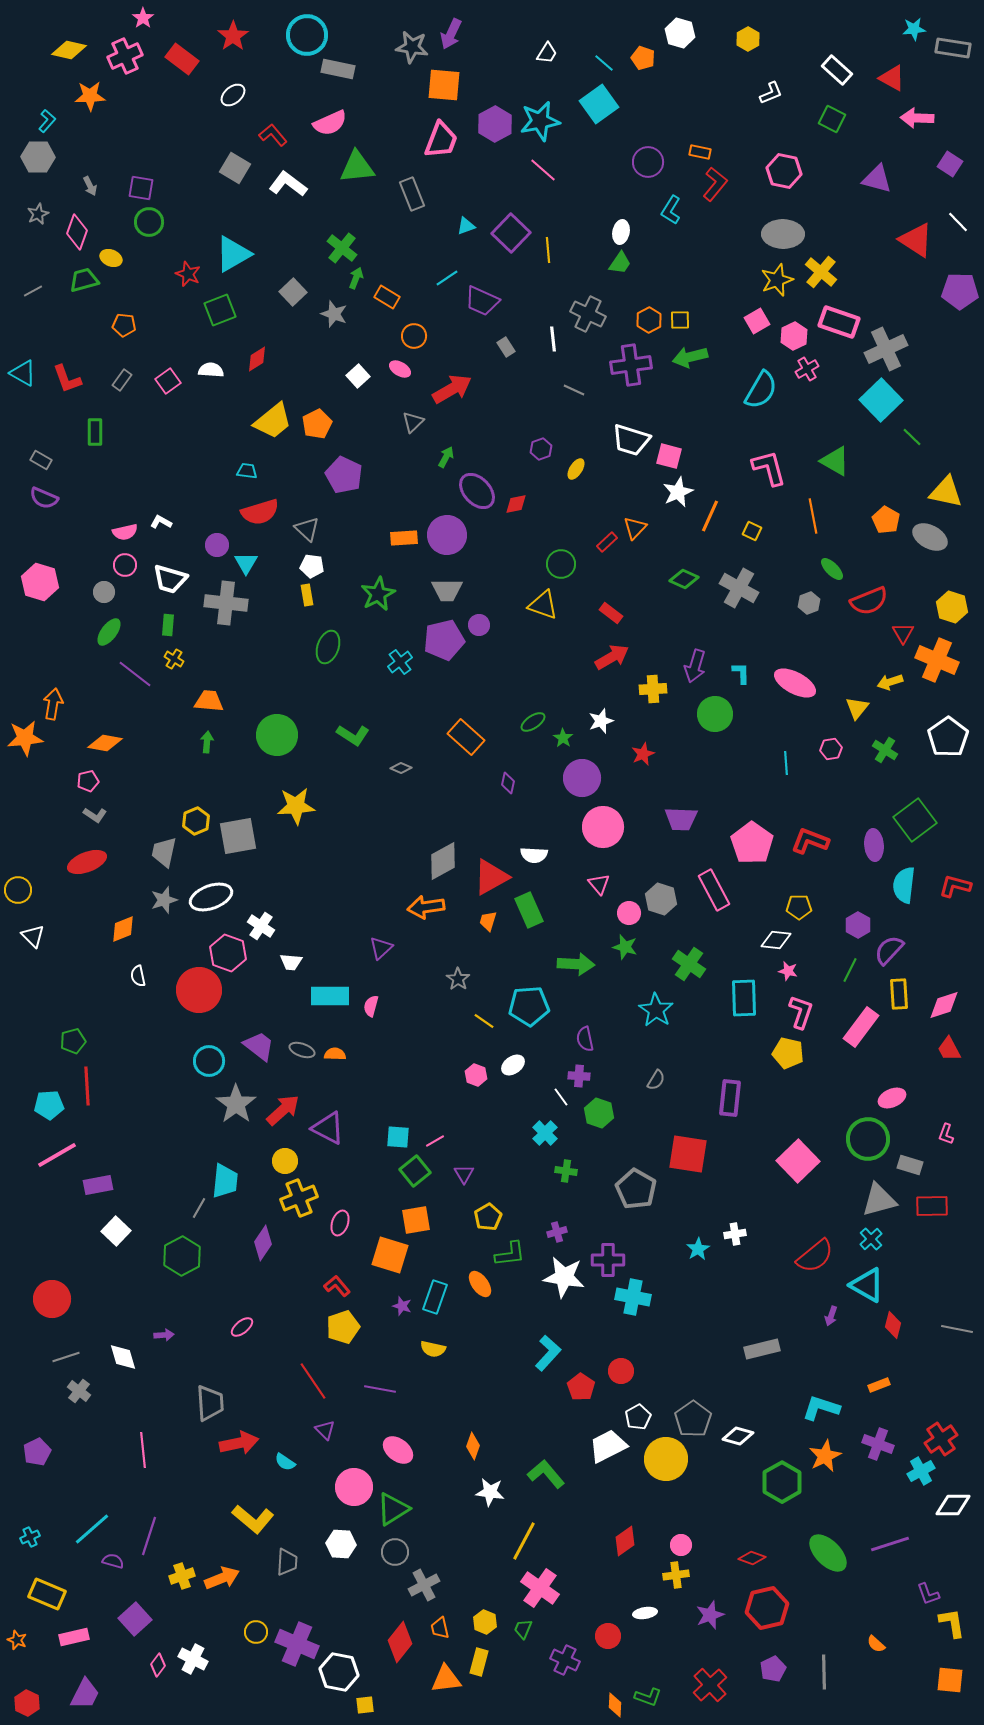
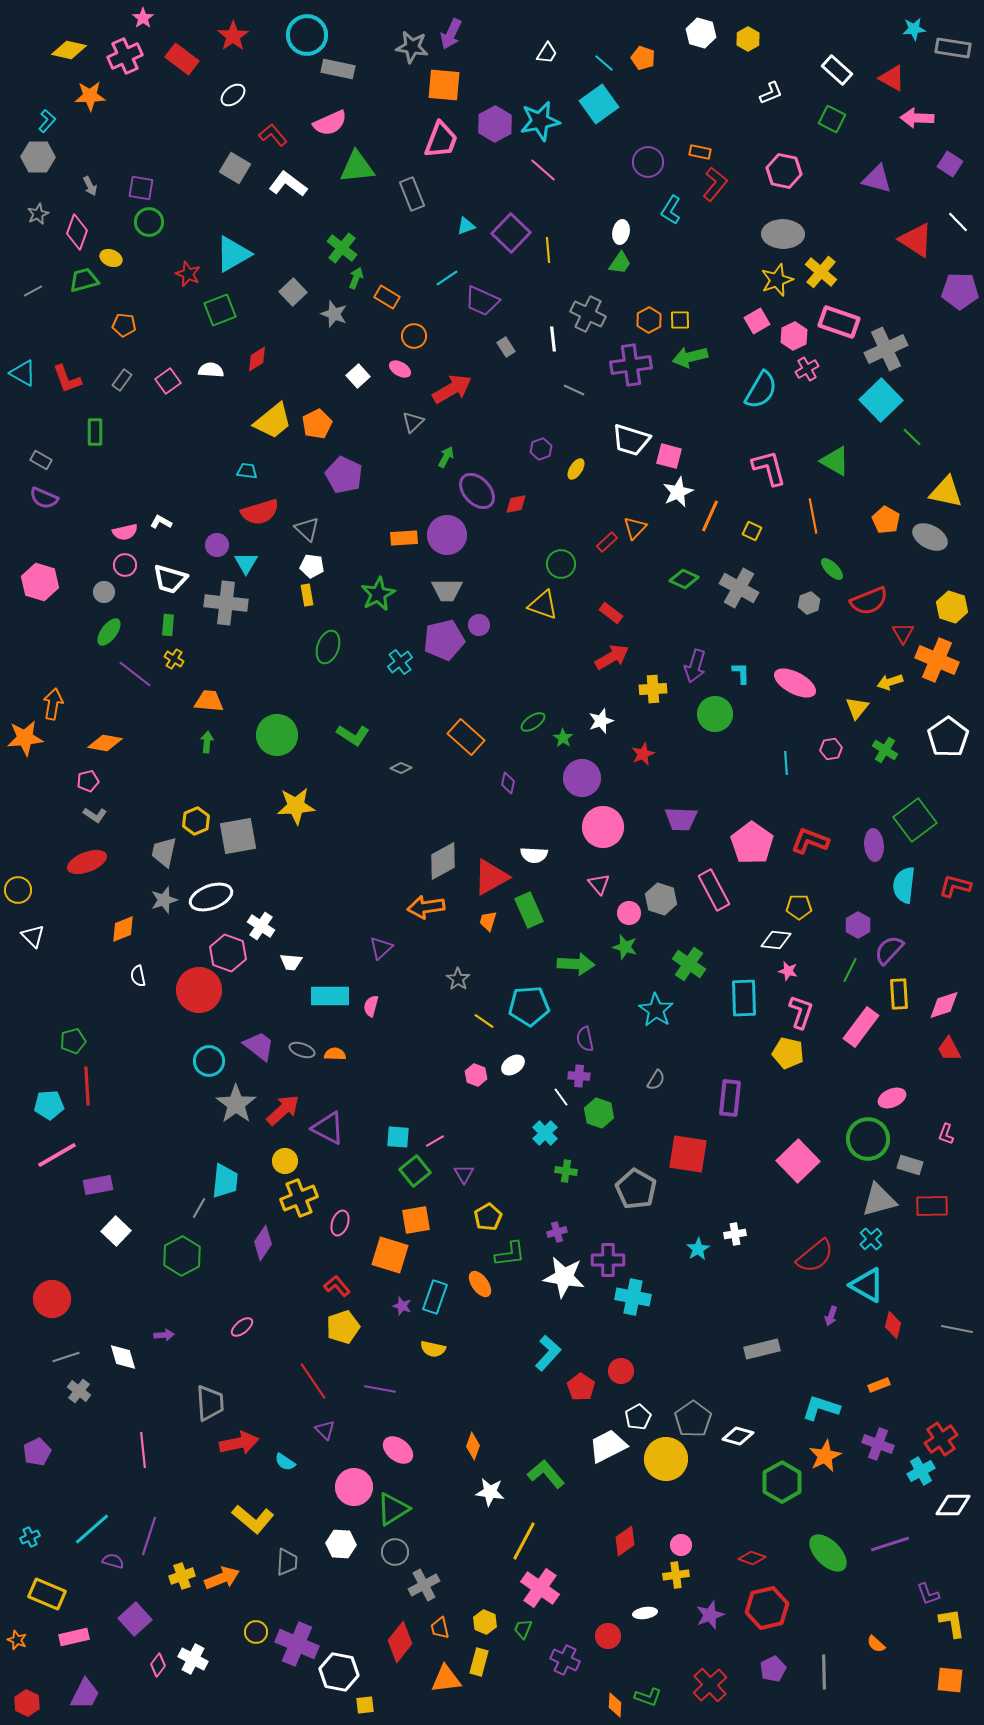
white hexagon at (680, 33): moved 21 px right
